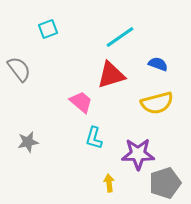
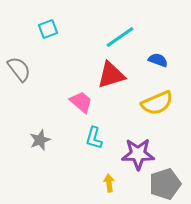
blue semicircle: moved 4 px up
yellow semicircle: rotated 8 degrees counterclockwise
gray star: moved 12 px right, 2 px up; rotated 10 degrees counterclockwise
gray pentagon: moved 1 px down
